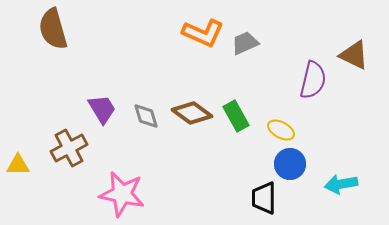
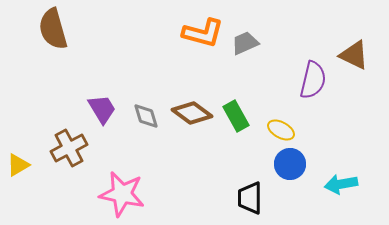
orange L-shape: rotated 9 degrees counterclockwise
yellow triangle: rotated 30 degrees counterclockwise
black trapezoid: moved 14 px left
